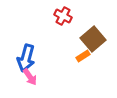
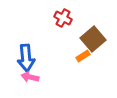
red cross: moved 2 px down
blue arrow: rotated 20 degrees counterclockwise
pink arrow: rotated 138 degrees clockwise
